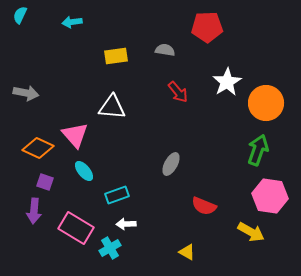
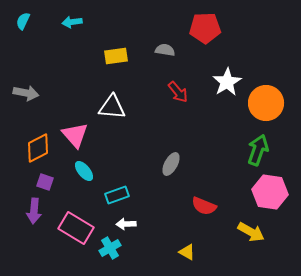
cyan semicircle: moved 3 px right, 6 px down
red pentagon: moved 2 px left, 1 px down
orange diamond: rotated 52 degrees counterclockwise
pink hexagon: moved 4 px up
